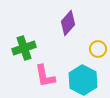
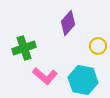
yellow circle: moved 3 px up
pink L-shape: rotated 40 degrees counterclockwise
cyan hexagon: rotated 16 degrees counterclockwise
